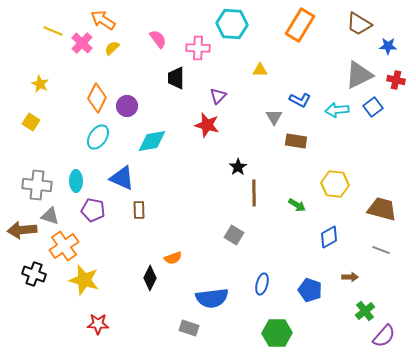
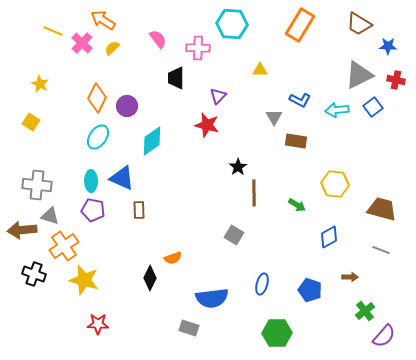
cyan diamond at (152, 141): rotated 24 degrees counterclockwise
cyan ellipse at (76, 181): moved 15 px right
